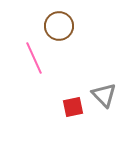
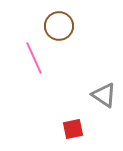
gray triangle: rotated 12 degrees counterclockwise
red square: moved 22 px down
